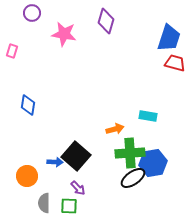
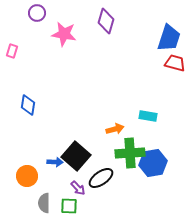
purple circle: moved 5 px right
black ellipse: moved 32 px left
